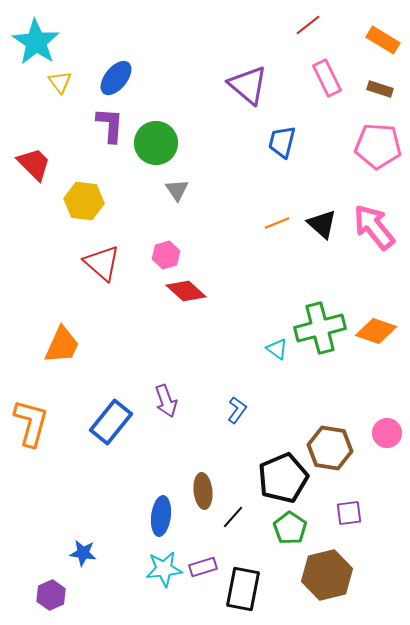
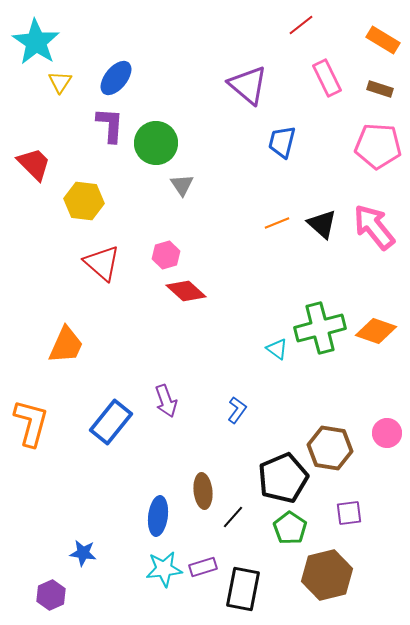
red line at (308, 25): moved 7 px left
yellow triangle at (60, 82): rotated 10 degrees clockwise
gray triangle at (177, 190): moved 5 px right, 5 px up
orange trapezoid at (62, 345): moved 4 px right
blue ellipse at (161, 516): moved 3 px left
